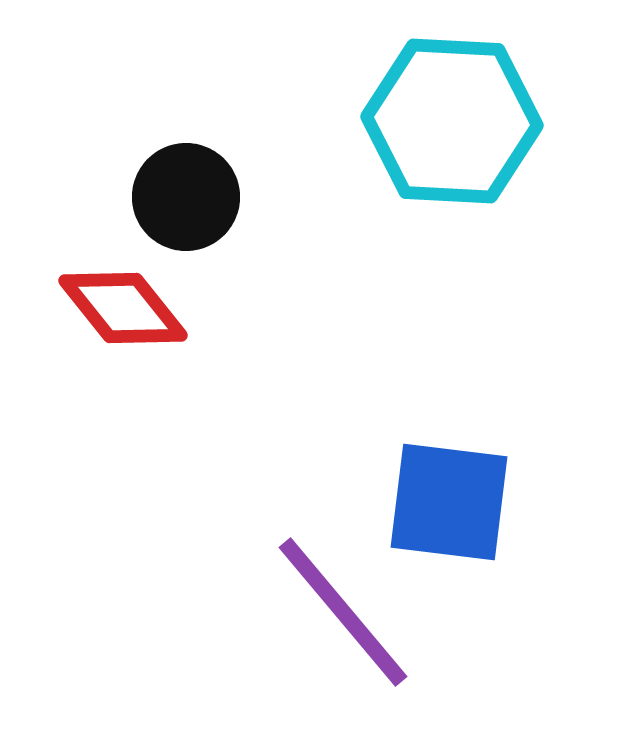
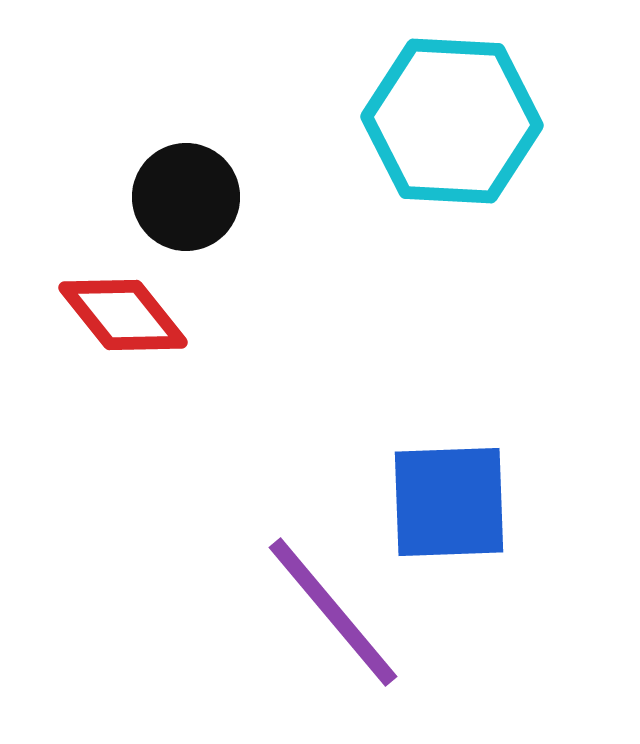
red diamond: moved 7 px down
blue square: rotated 9 degrees counterclockwise
purple line: moved 10 px left
